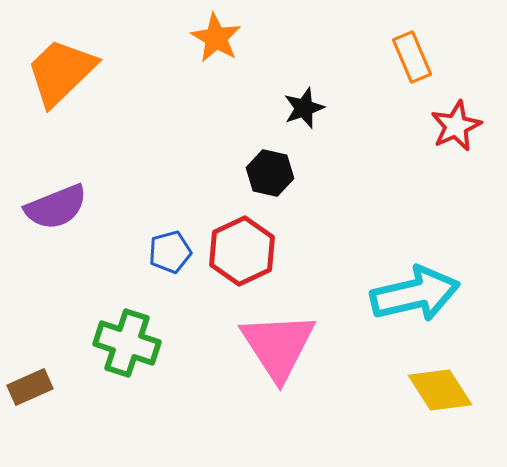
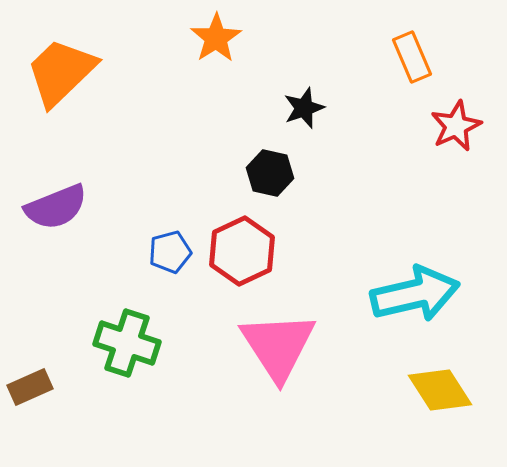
orange star: rotated 9 degrees clockwise
